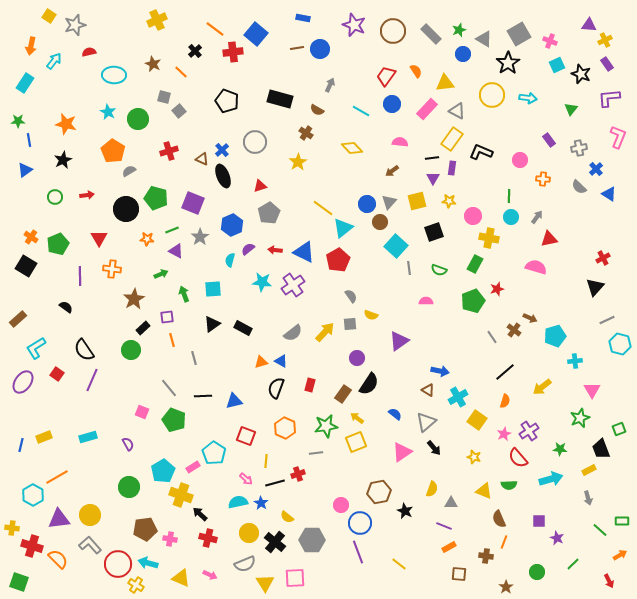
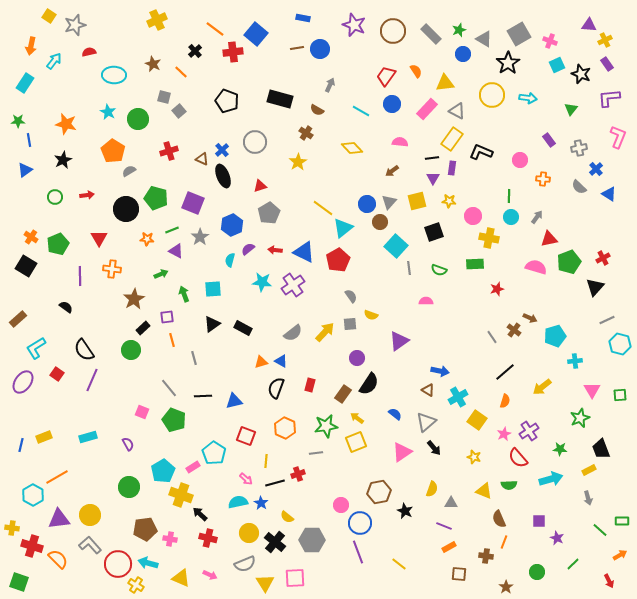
green rectangle at (475, 264): rotated 60 degrees clockwise
green pentagon at (473, 301): moved 96 px right, 39 px up
green square at (619, 429): moved 1 px right, 34 px up; rotated 16 degrees clockwise
